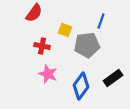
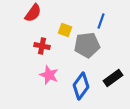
red semicircle: moved 1 px left
pink star: moved 1 px right, 1 px down
